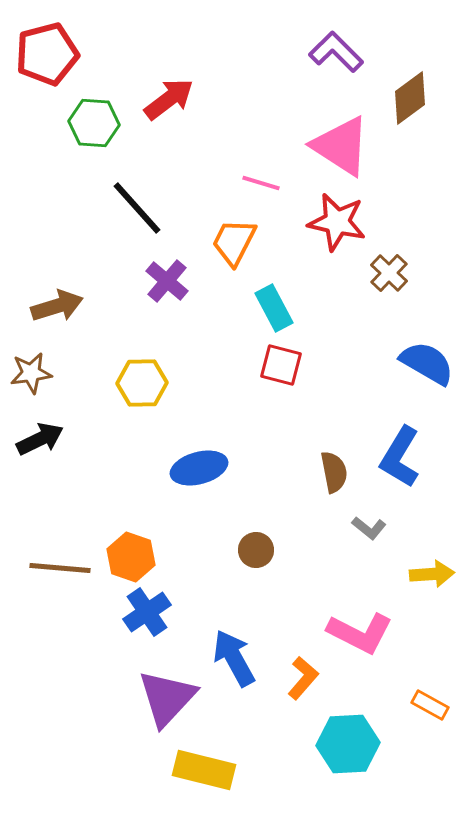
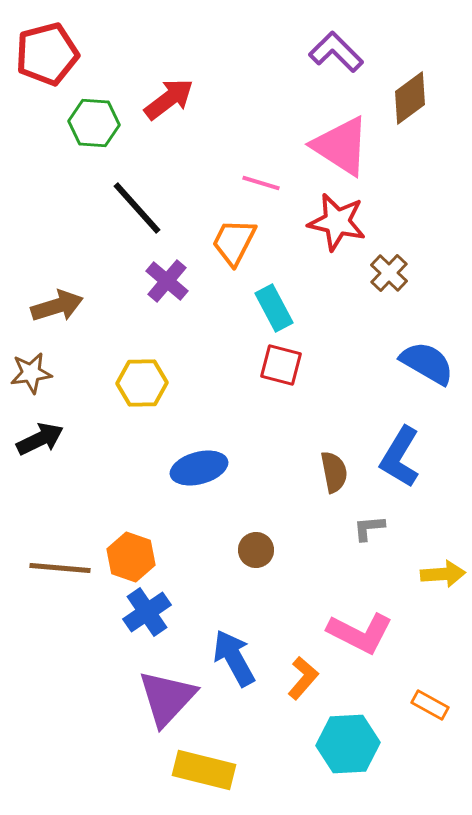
gray L-shape: rotated 136 degrees clockwise
yellow arrow: moved 11 px right
